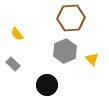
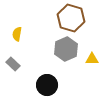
brown hexagon: rotated 20 degrees clockwise
yellow semicircle: rotated 48 degrees clockwise
gray hexagon: moved 1 px right, 2 px up
yellow triangle: rotated 48 degrees counterclockwise
